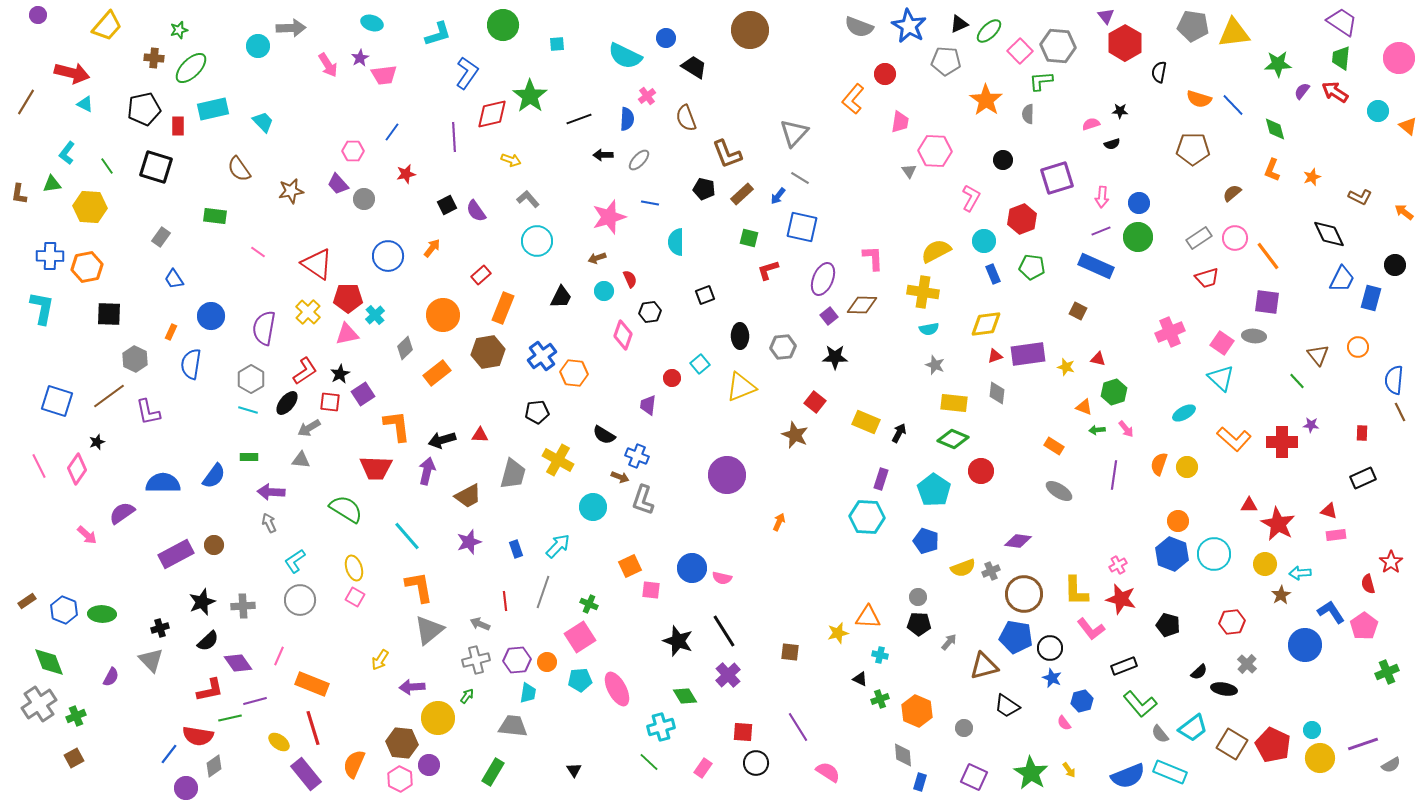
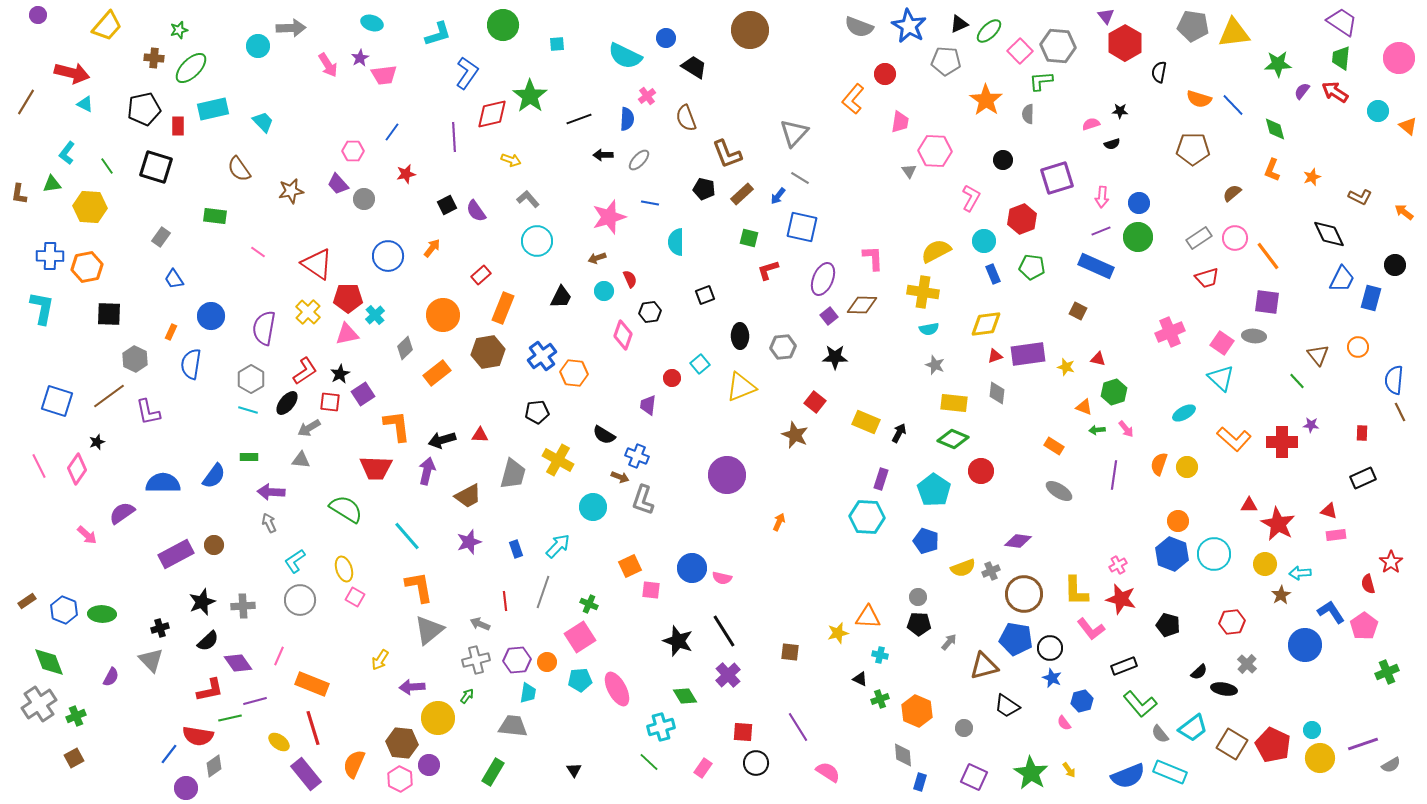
yellow ellipse at (354, 568): moved 10 px left, 1 px down
blue pentagon at (1016, 637): moved 2 px down
